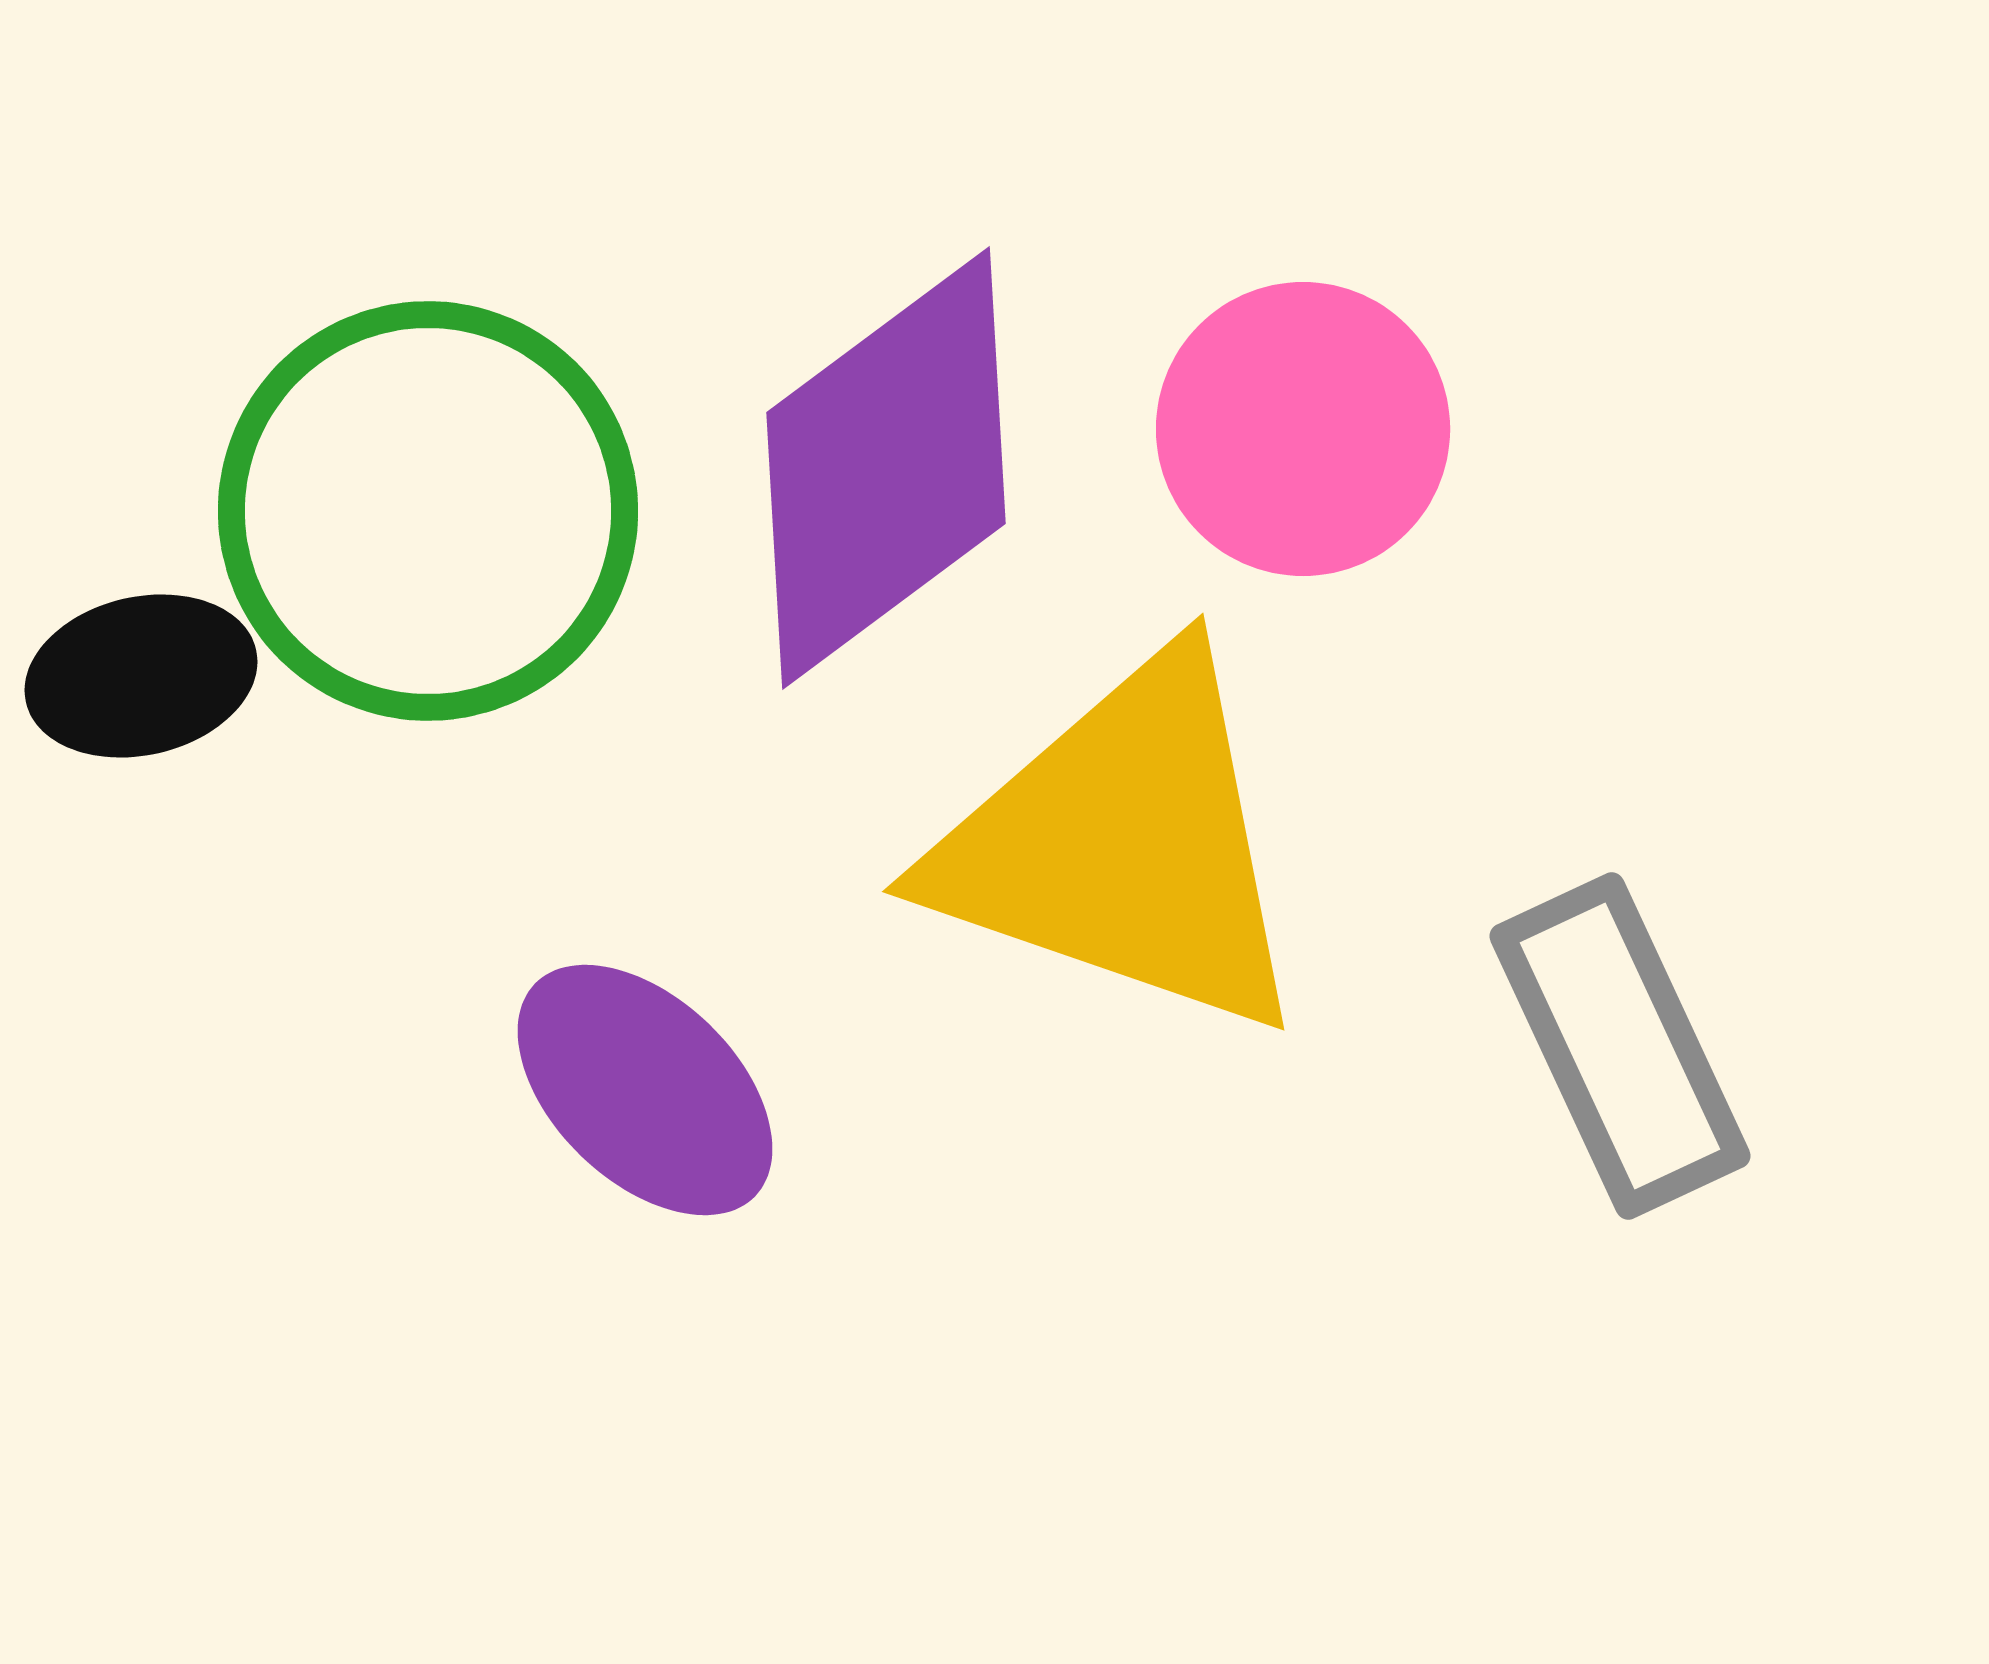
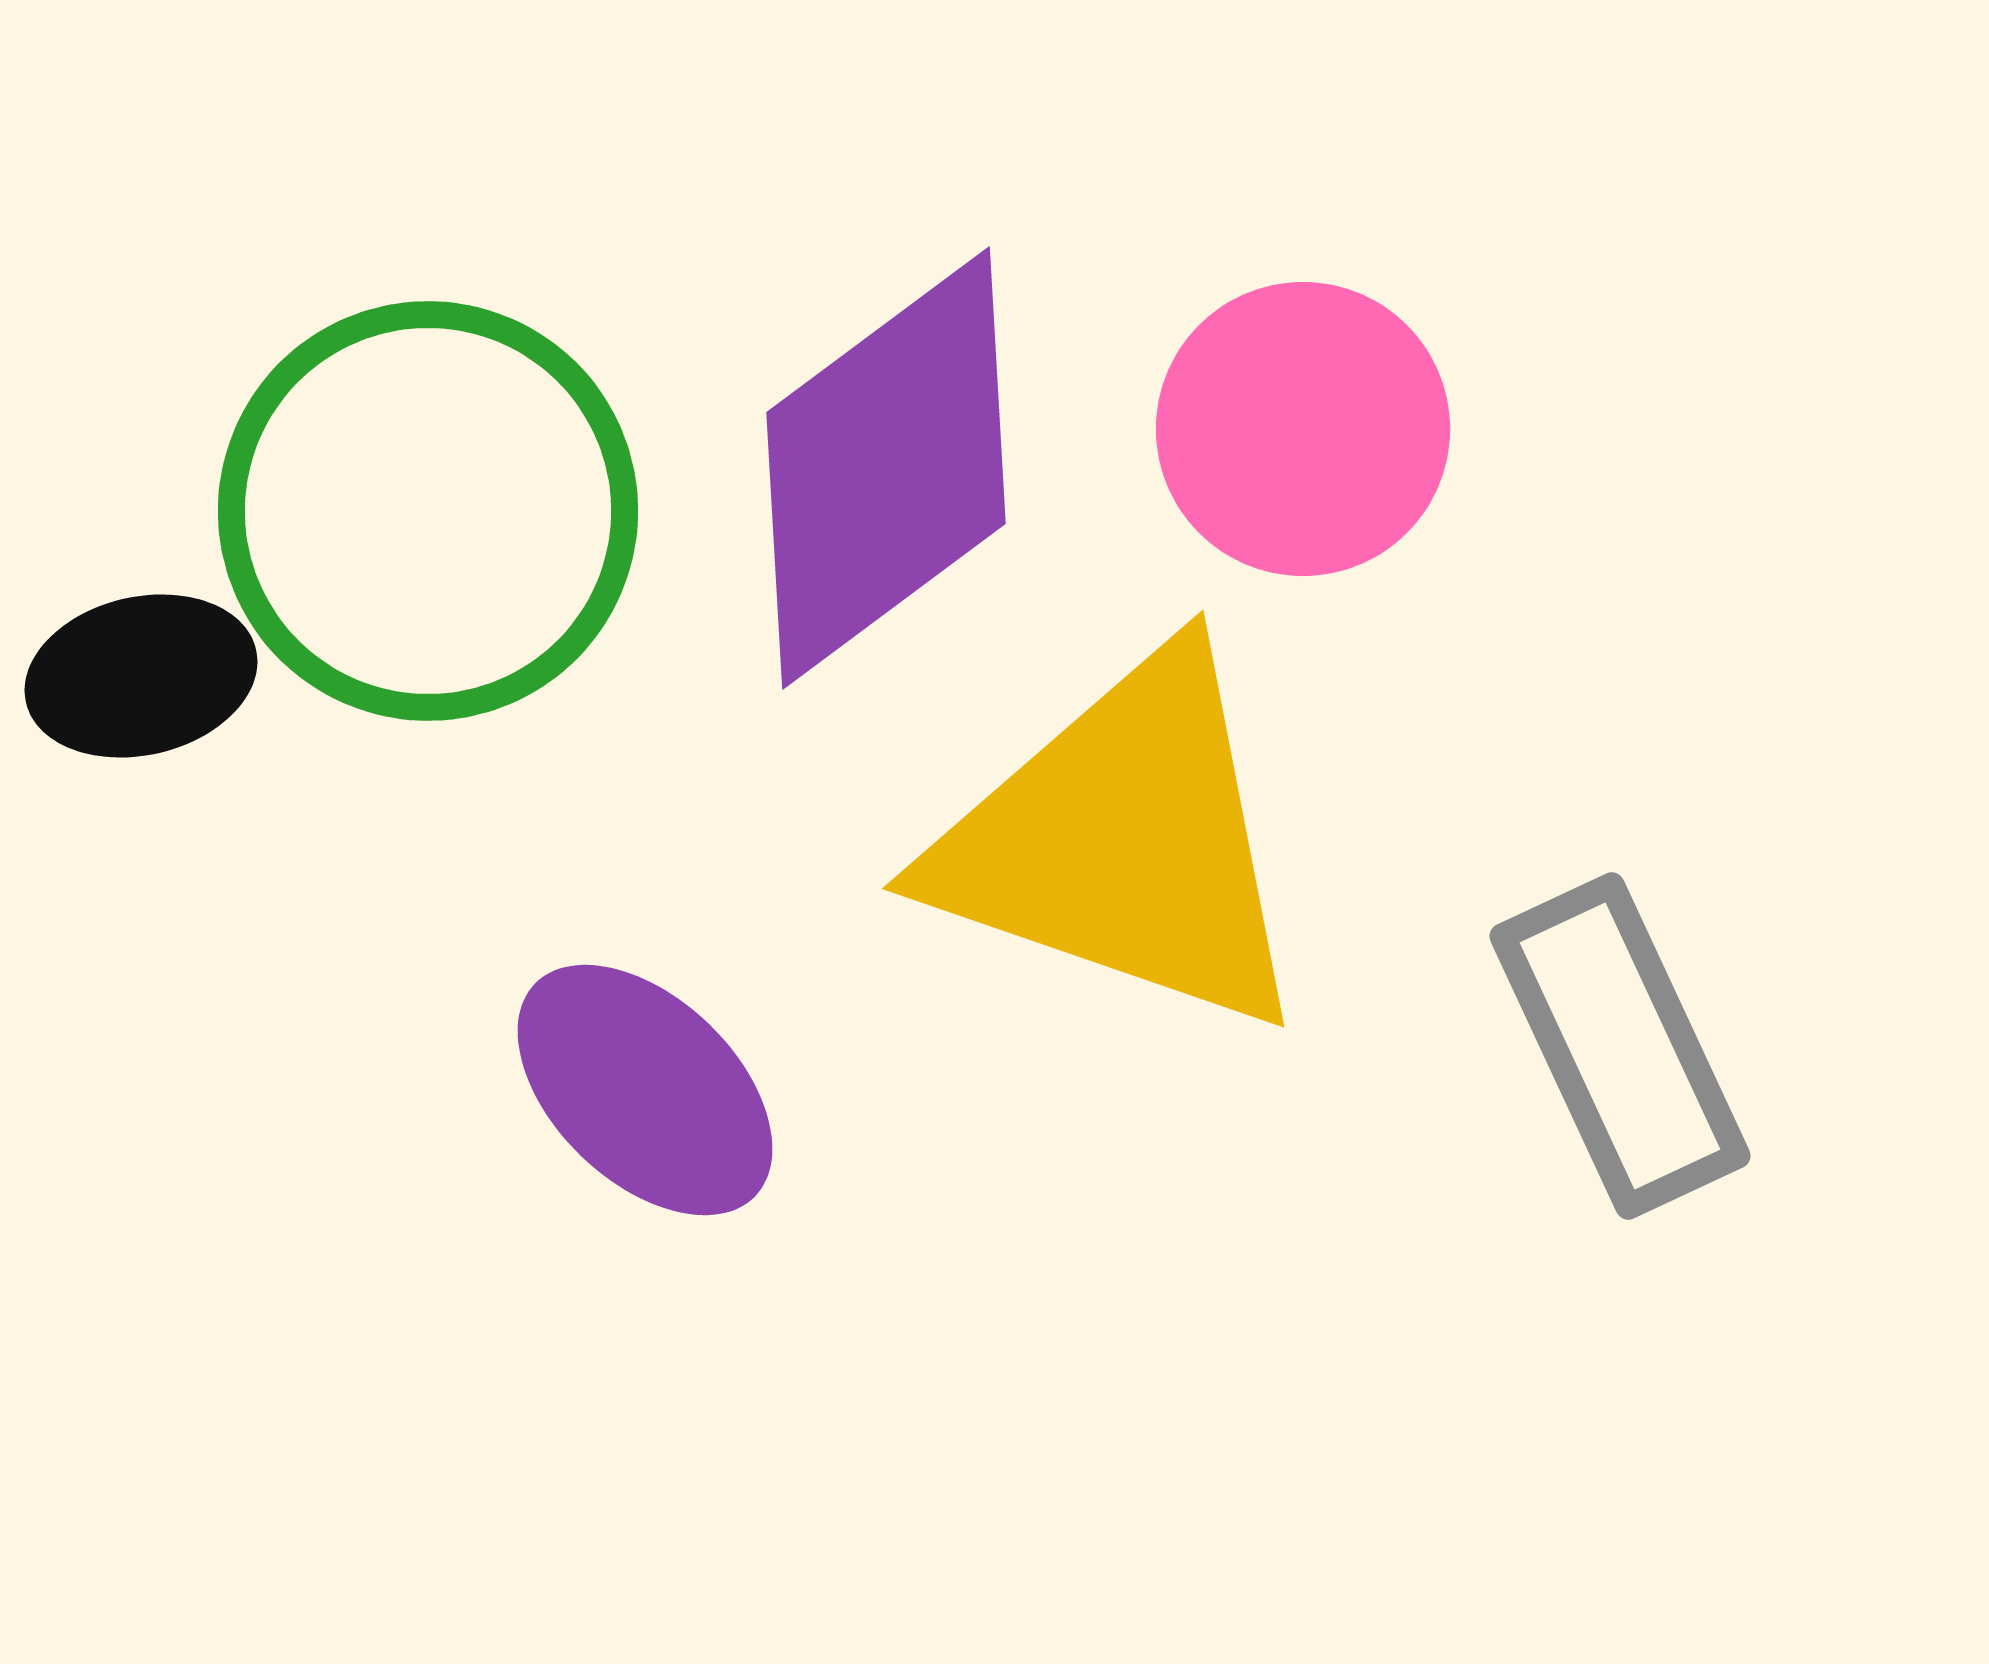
yellow triangle: moved 3 px up
